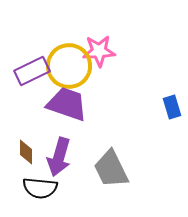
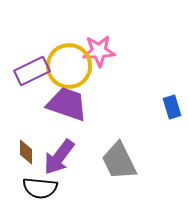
purple arrow: rotated 21 degrees clockwise
gray trapezoid: moved 8 px right, 8 px up
